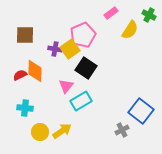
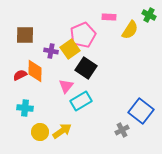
pink rectangle: moved 2 px left, 4 px down; rotated 40 degrees clockwise
purple cross: moved 4 px left, 2 px down
